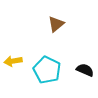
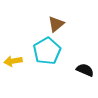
cyan pentagon: moved 19 px up; rotated 16 degrees clockwise
